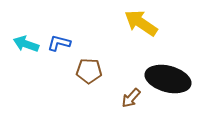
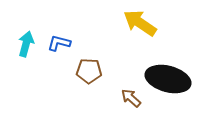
yellow arrow: moved 1 px left
cyan arrow: rotated 85 degrees clockwise
brown arrow: rotated 90 degrees clockwise
